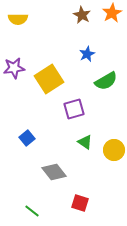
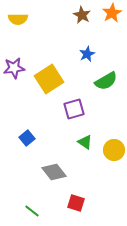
red square: moved 4 px left
